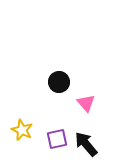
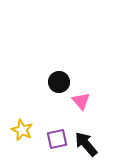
pink triangle: moved 5 px left, 2 px up
